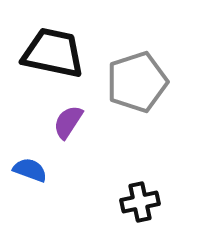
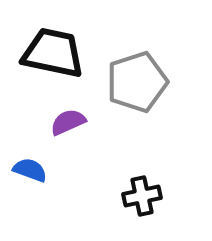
purple semicircle: rotated 33 degrees clockwise
black cross: moved 2 px right, 6 px up
